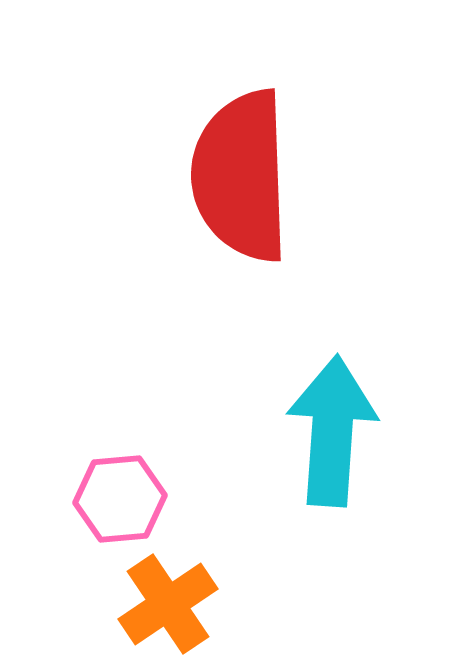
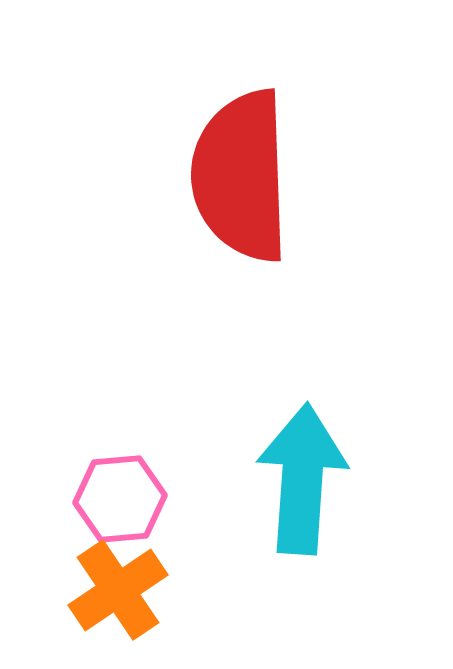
cyan arrow: moved 30 px left, 48 px down
orange cross: moved 50 px left, 14 px up
